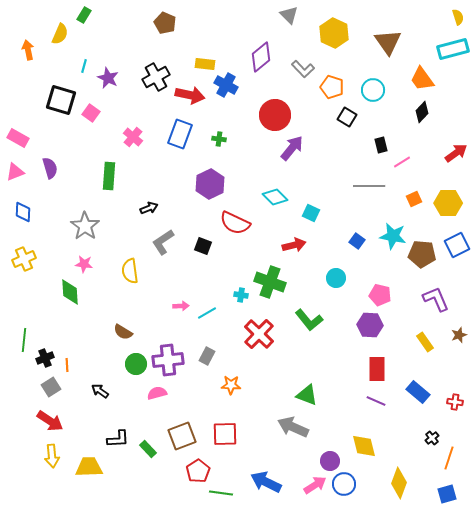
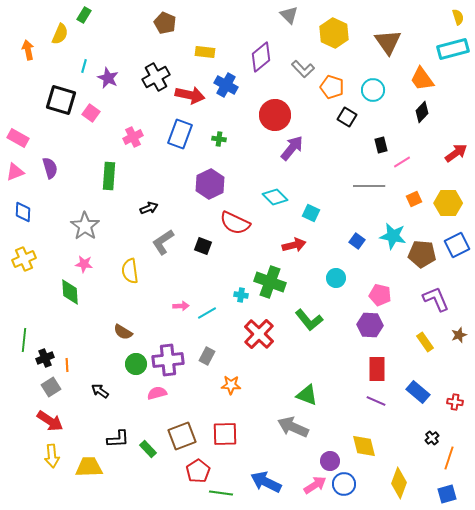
yellow rectangle at (205, 64): moved 12 px up
pink cross at (133, 137): rotated 24 degrees clockwise
